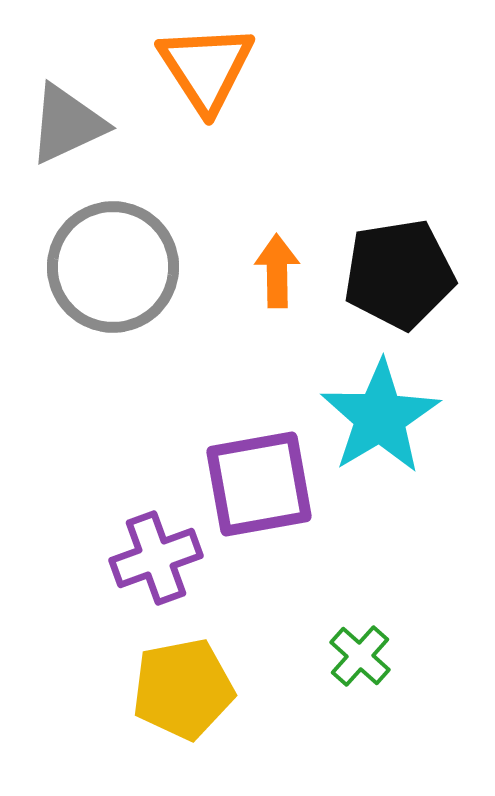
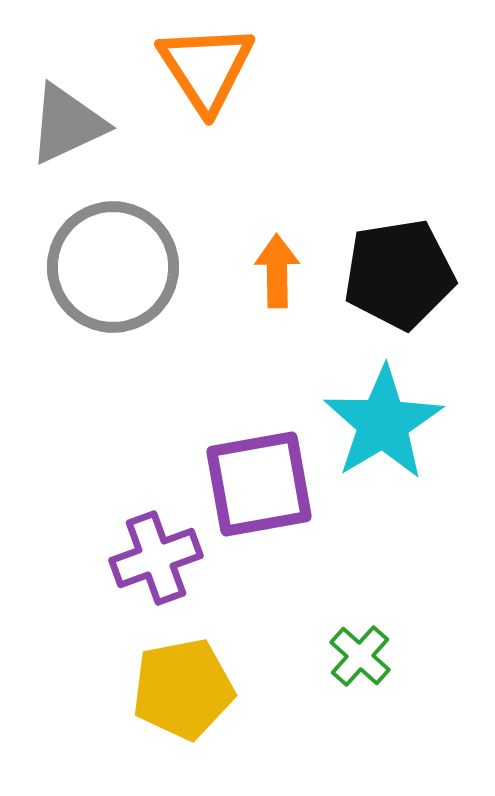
cyan star: moved 3 px right, 6 px down
